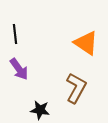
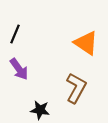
black line: rotated 30 degrees clockwise
